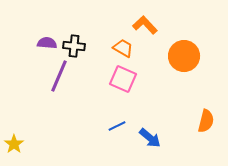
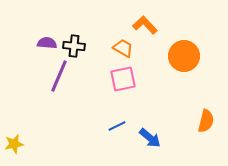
pink square: rotated 36 degrees counterclockwise
yellow star: rotated 24 degrees clockwise
